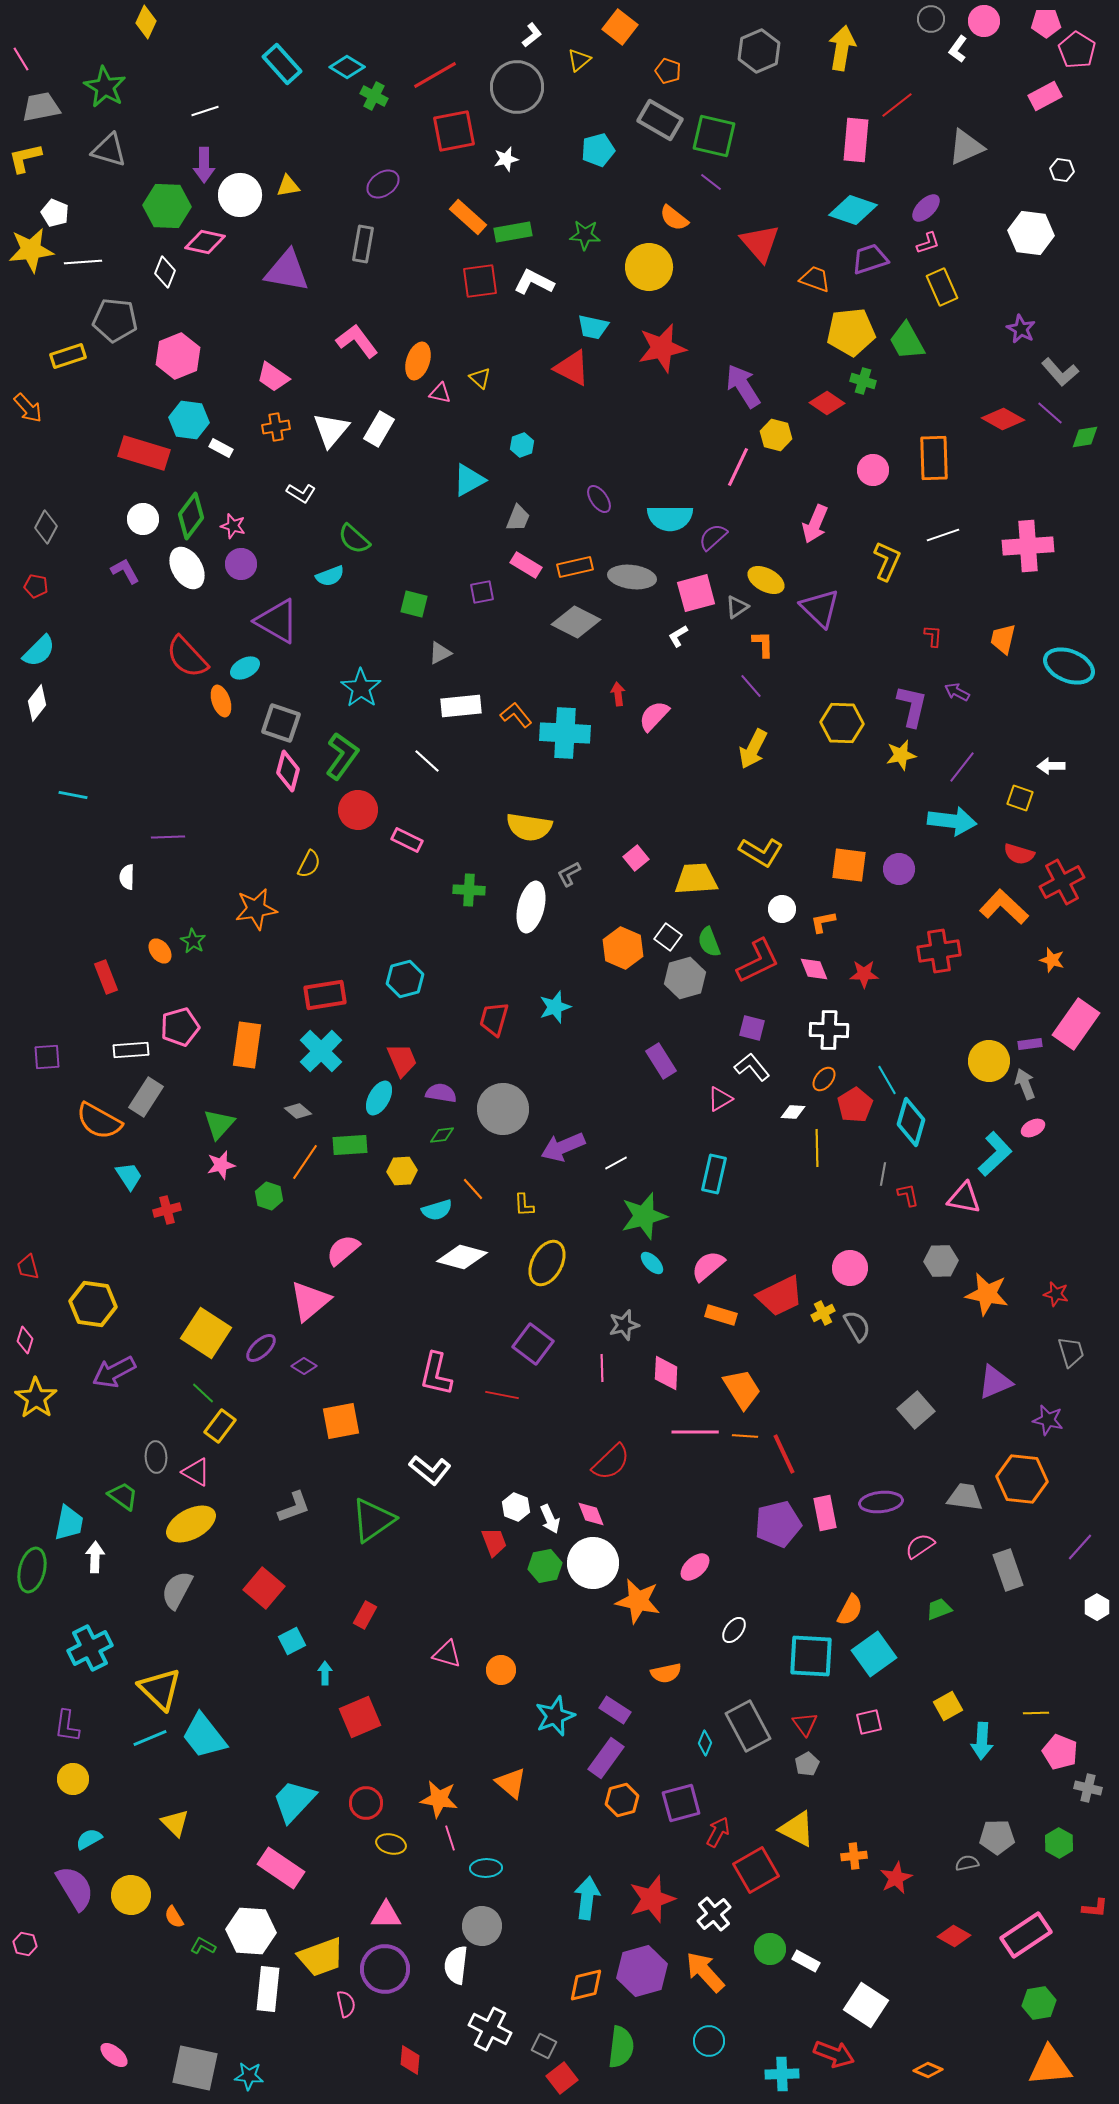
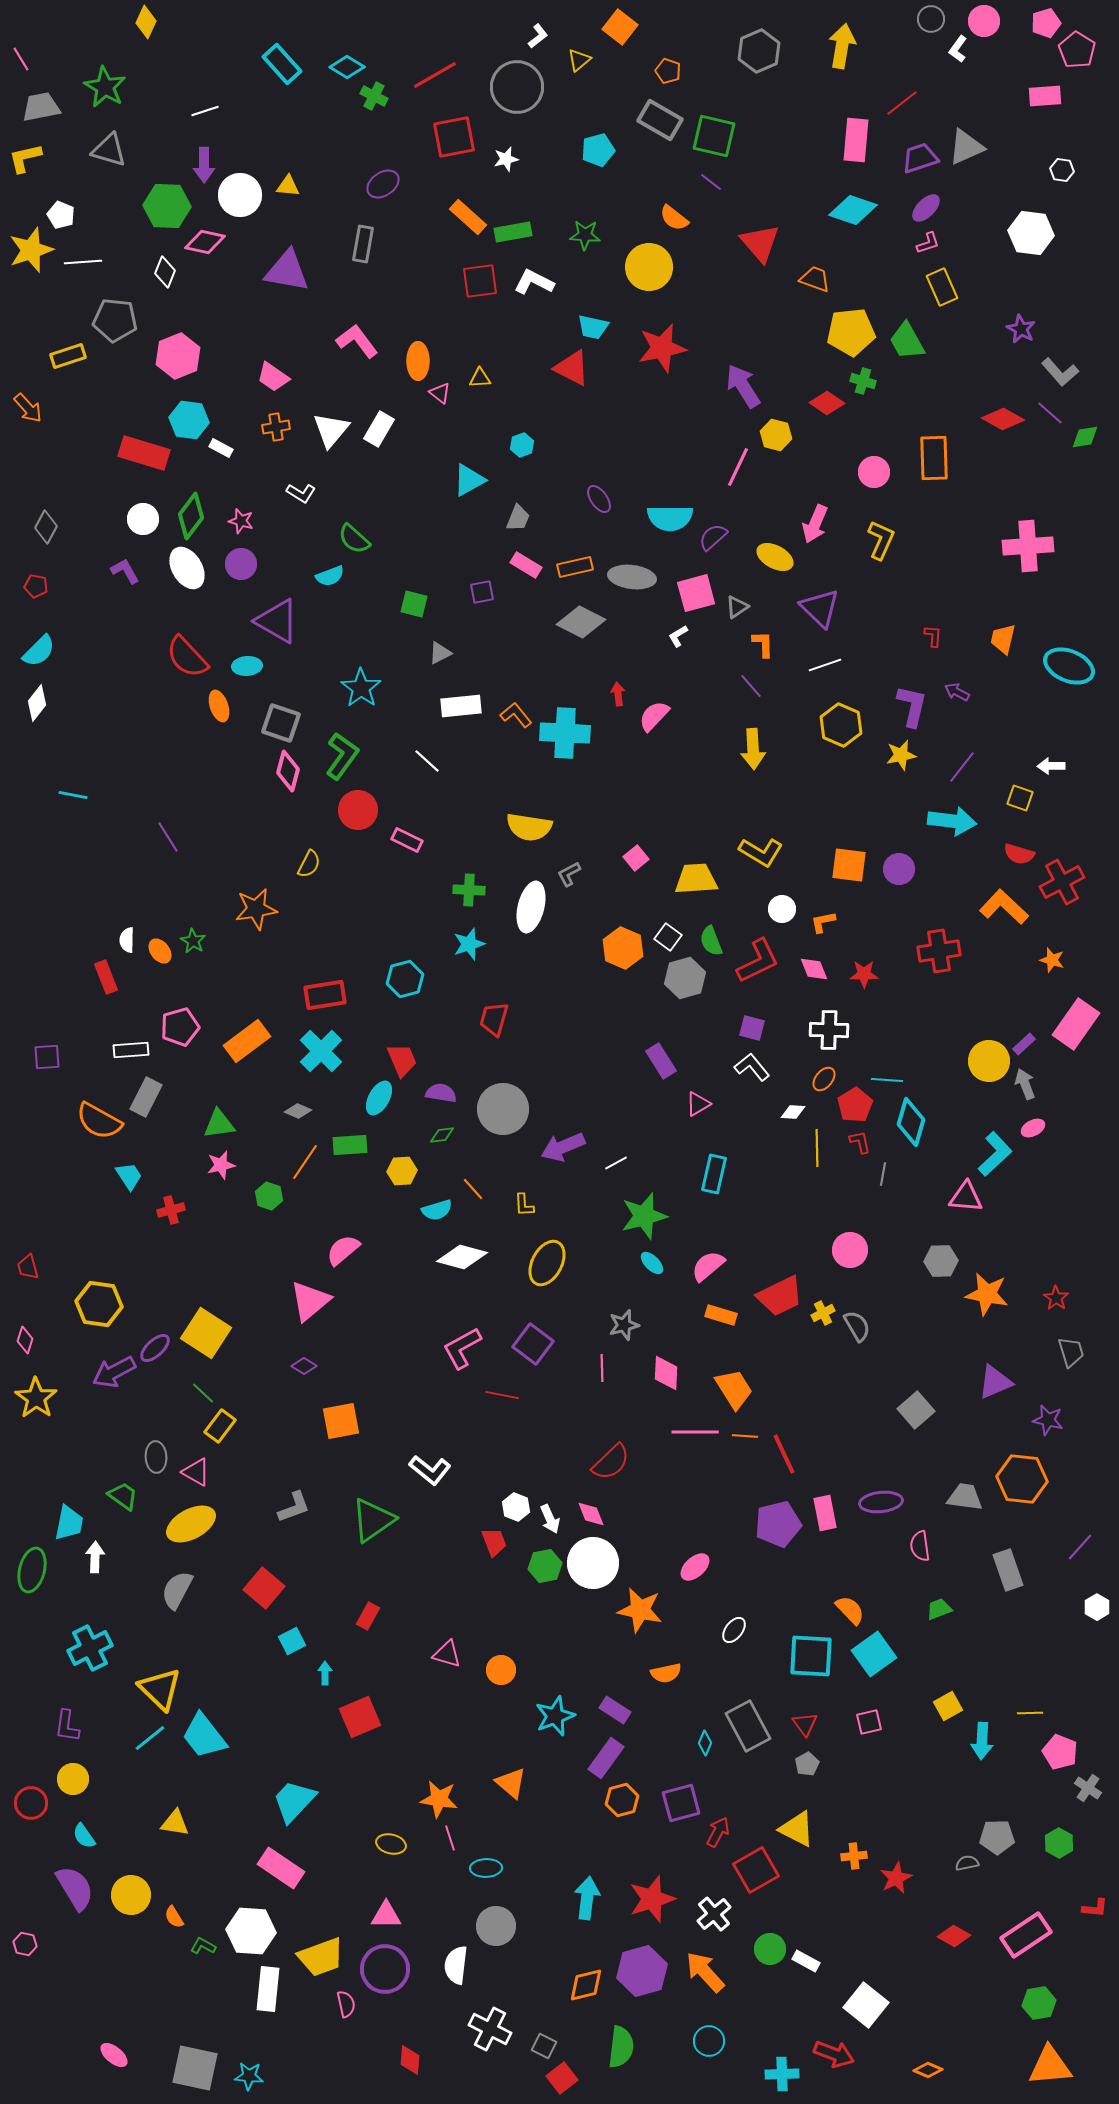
pink pentagon at (1046, 23): rotated 16 degrees counterclockwise
white L-shape at (532, 35): moved 6 px right, 1 px down
yellow arrow at (842, 48): moved 2 px up
pink rectangle at (1045, 96): rotated 24 degrees clockwise
red line at (897, 105): moved 5 px right, 2 px up
red square at (454, 131): moved 6 px down
yellow triangle at (288, 186): rotated 15 degrees clockwise
white pentagon at (55, 213): moved 6 px right, 2 px down
yellow star at (31, 250): rotated 12 degrees counterclockwise
purple trapezoid at (870, 259): moved 50 px right, 101 px up
orange ellipse at (418, 361): rotated 18 degrees counterclockwise
yellow triangle at (480, 378): rotated 45 degrees counterclockwise
pink triangle at (440, 393): rotated 25 degrees clockwise
pink circle at (873, 470): moved 1 px right, 2 px down
pink star at (233, 526): moved 8 px right, 5 px up
white line at (943, 535): moved 118 px left, 130 px down
yellow L-shape at (887, 561): moved 6 px left, 21 px up
yellow ellipse at (766, 580): moved 9 px right, 23 px up
gray diamond at (576, 622): moved 5 px right
cyan ellipse at (245, 668): moved 2 px right, 2 px up; rotated 24 degrees clockwise
orange ellipse at (221, 701): moved 2 px left, 5 px down
yellow hexagon at (842, 723): moved 1 px left, 2 px down; rotated 21 degrees clockwise
yellow arrow at (753, 749): rotated 30 degrees counterclockwise
purple line at (168, 837): rotated 60 degrees clockwise
white semicircle at (127, 877): moved 63 px down
green semicircle at (709, 942): moved 2 px right, 1 px up
cyan star at (555, 1007): moved 86 px left, 63 px up
purple rectangle at (1030, 1044): moved 6 px left; rotated 35 degrees counterclockwise
orange rectangle at (247, 1045): moved 4 px up; rotated 45 degrees clockwise
cyan line at (887, 1080): rotated 56 degrees counterclockwise
gray rectangle at (146, 1097): rotated 6 degrees counterclockwise
pink triangle at (720, 1099): moved 22 px left, 5 px down
gray diamond at (298, 1111): rotated 16 degrees counterclockwise
green triangle at (219, 1124): rotated 40 degrees clockwise
red L-shape at (908, 1195): moved 48 px left, 53 px up
pink triangle at (964, 1198): moved 2 px right, 1 px up; rotated 6 degrees counterclockwise
red cross at (167, 1210): moved 4 px right
pink circle at (850, 1268): moved 18 px up
red star at (1056, 1294): moved 4 px down; rotated 20 degrees clockwise
yellow hexagon at (93, 1304): moved 6 px right
purple ellipse at (261, 1348): moved 106 px left
pink L-shape at (436, 1374): moved 26 px right, 26 px up; rotated 48 degrees clockwise
orange trapezoid at (742, 1389): moved 8 px left
pink semicircle at (920, 1546): rotated 64 degrees counterclockwise
orange star at (638, 1601): moved 2 px right, 9 px down
orange semicircle at (850, 1610): rotated 72 degrees counterclockwise
red rectangle at (365, 1615): moved 3 px right, 1 px down
yellow line at (1036, 1713): moved 6 px left
cyan line at (150, 1738): rotated 16 degrees counterclockwise
gray cross at (1088, 1788): rotated 20 degrees clockwise
red circle at (366, 1803): moved 335 px left
yellow triangle at (175, 1823): rotated 36 degrees counterclockwise
cyan semicircle at (89, 1839): moved 5 px left, 3 px up; rotated 96 degrees counterclockwise
gray circle at (482, 1926): moved 14 px right
white square at (866, 2005): rotated 6 degrees clockwise
